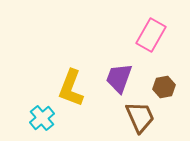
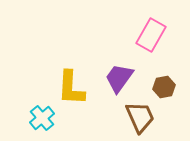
purple trapezoid: rotated 16 degrees clockwise
yellow L-shape: rotated 18 degrees counterclockwise
